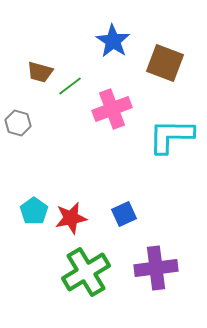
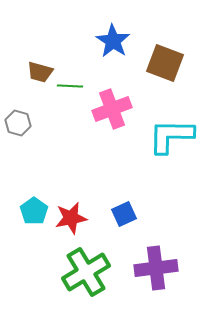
green line: rotated 40 degrees clockwise
